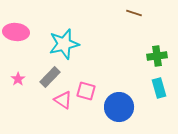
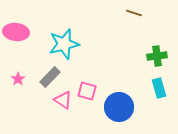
pink square: moved 1 px right
